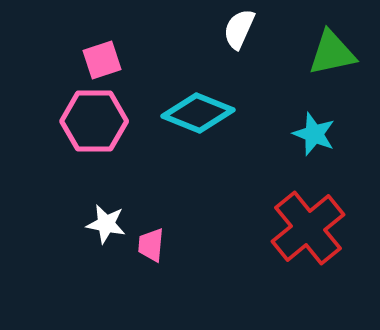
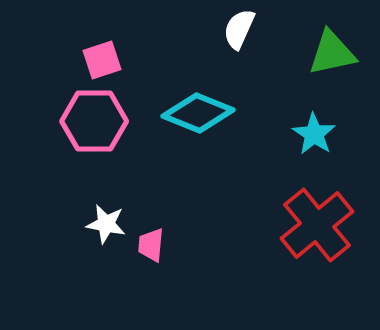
cyan star: rotated 12 degrees clockwise
red cross: moved 9 px right, 3 px up
